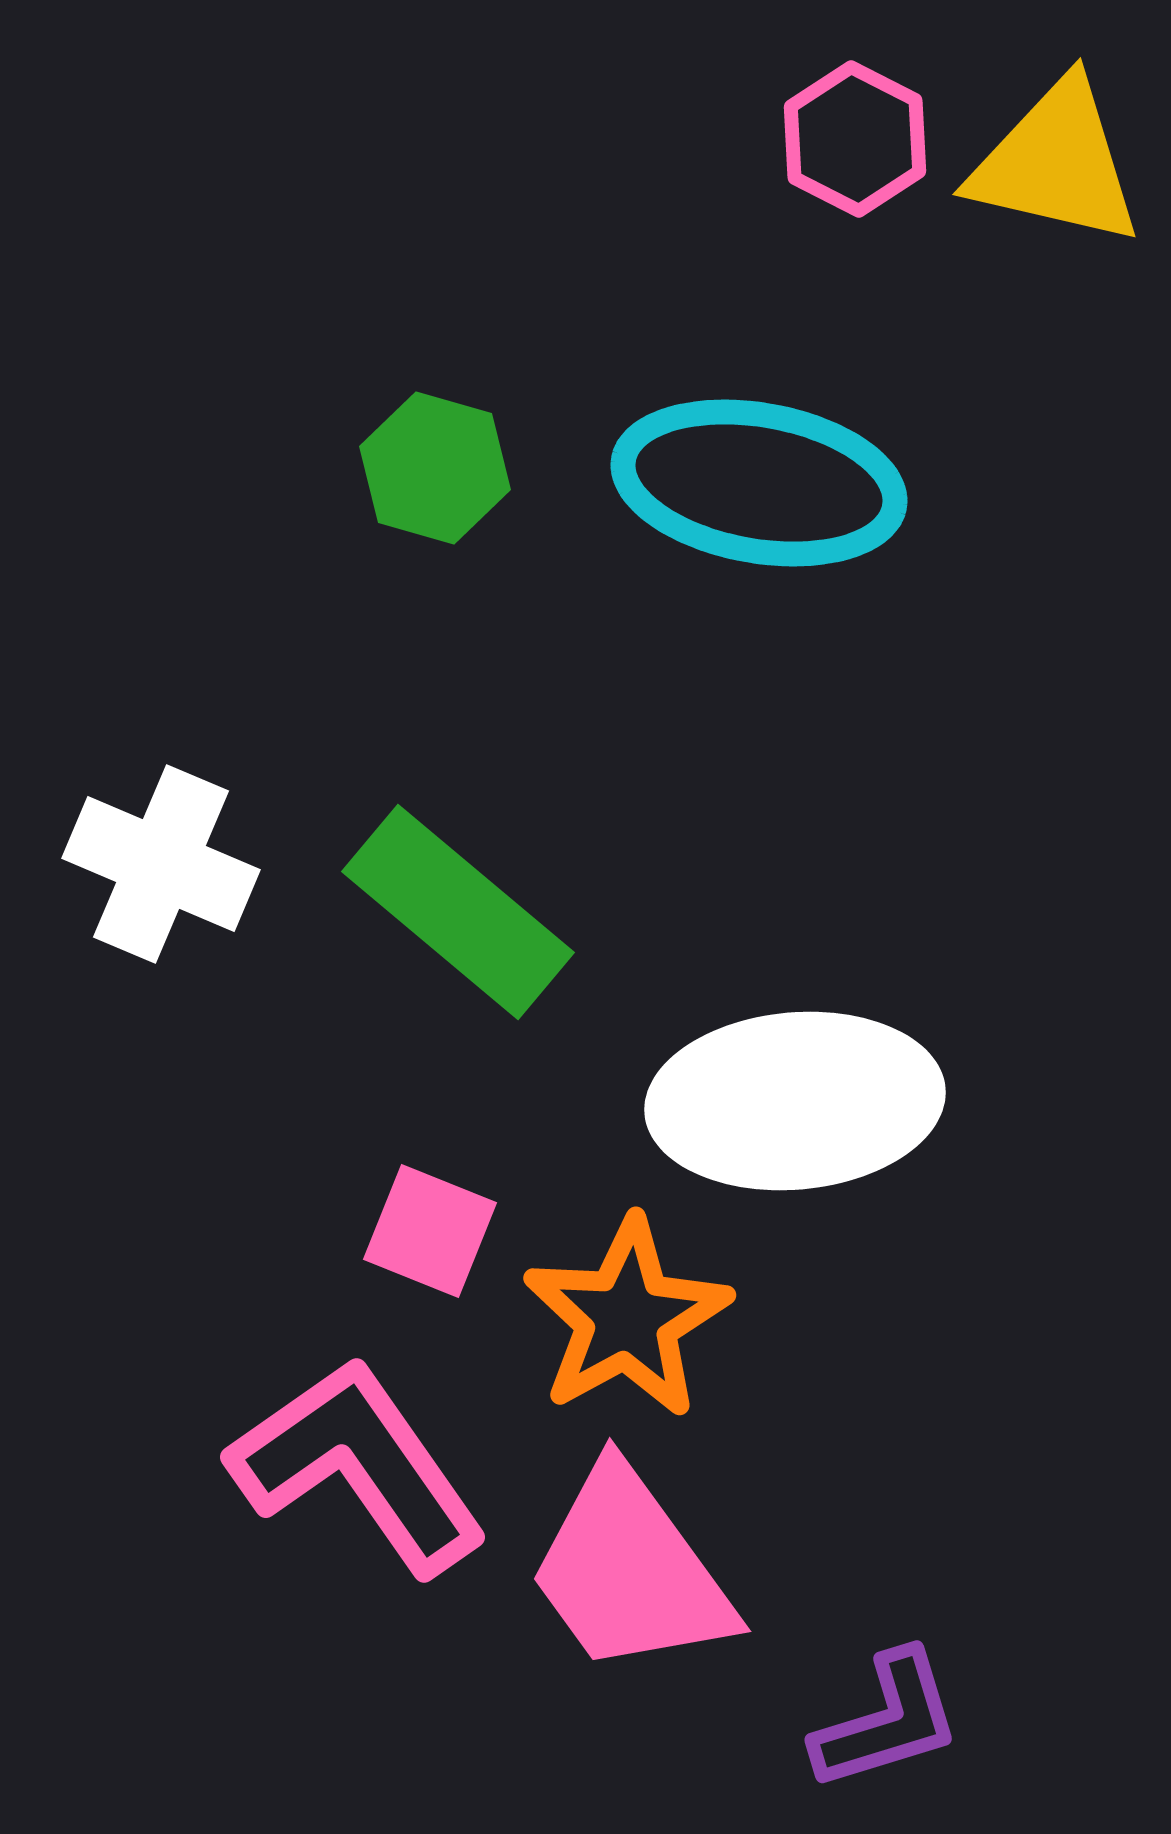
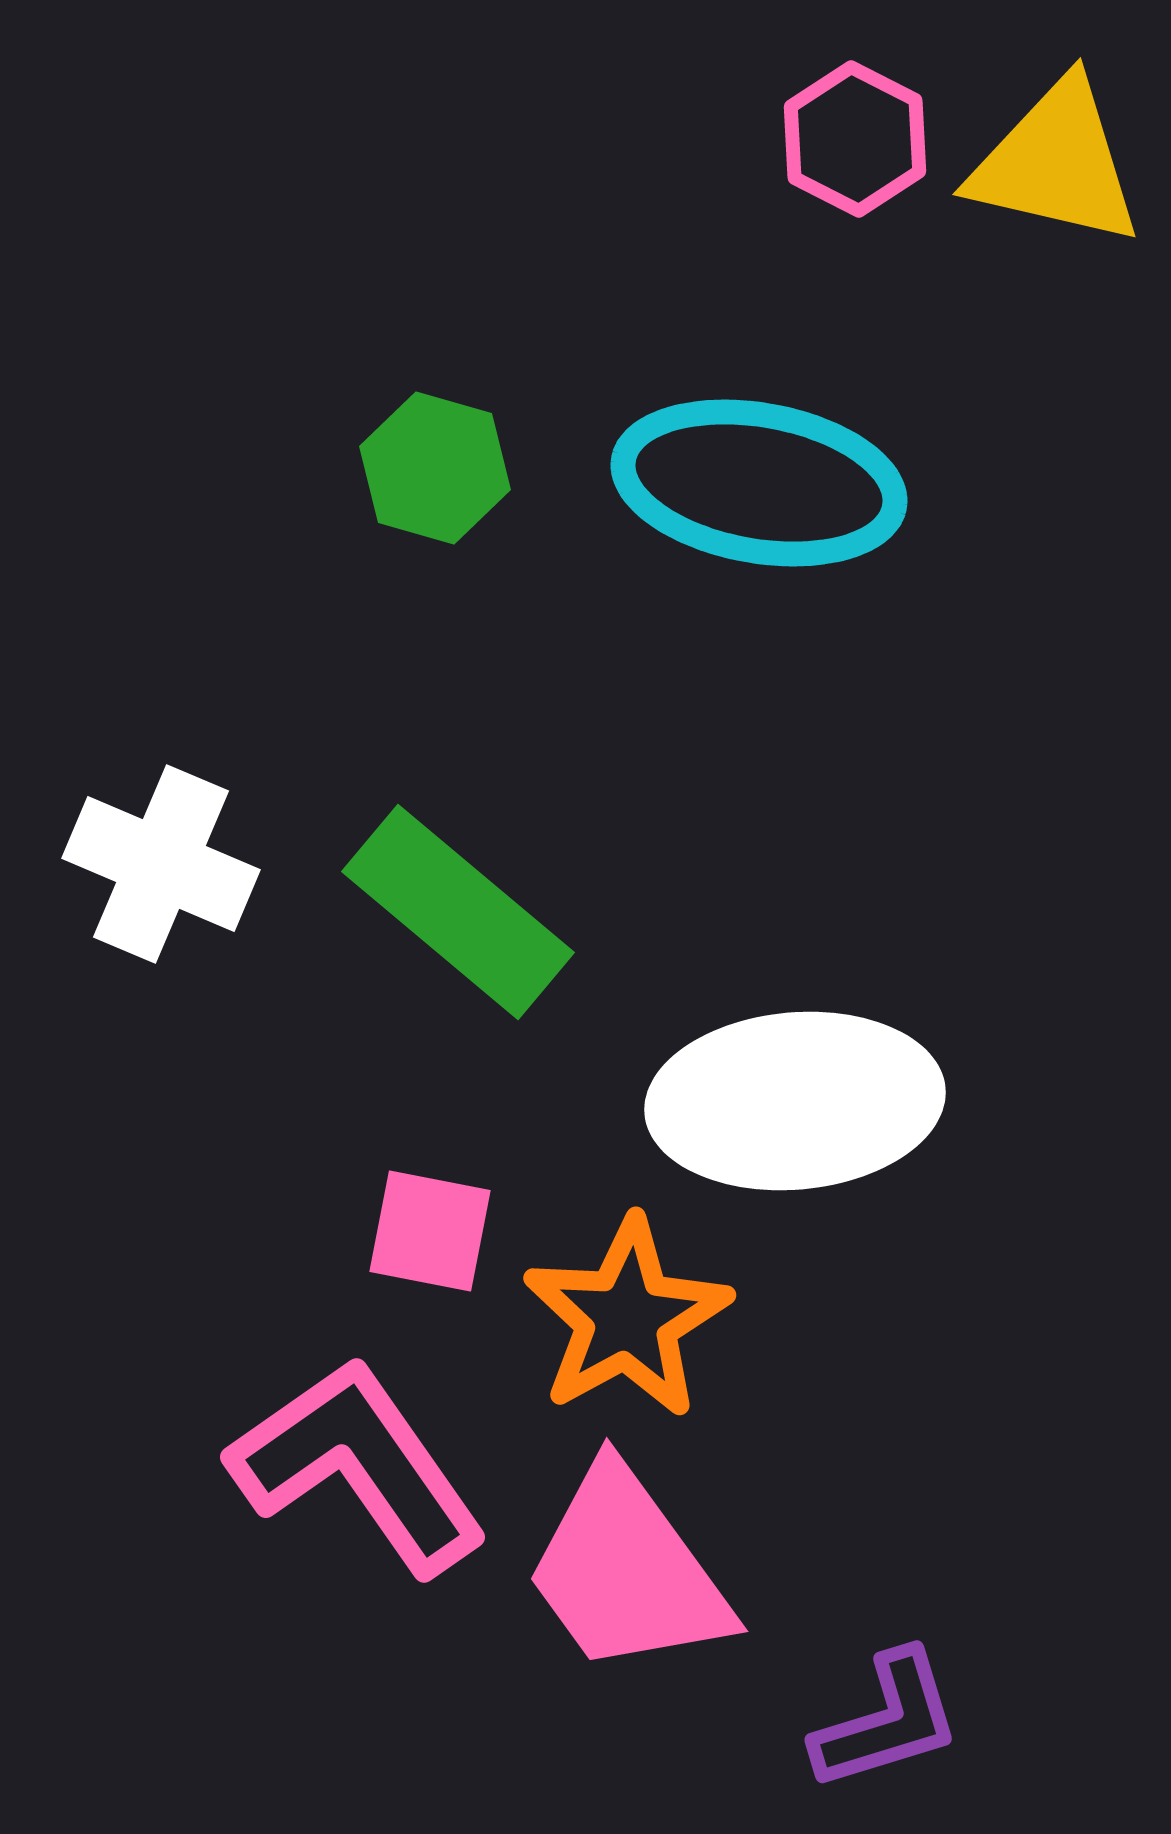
pink square: rotated 11 degrees counterclockwise
pink trapezoid: moved 3 px left
